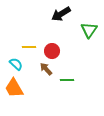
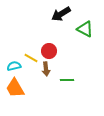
green triangle: moved 4 px left, 1 px up; rotated 36 degrees counterclockwise
yellow line: moved 2 px right, 11 px down; rotated 32 degrees clockwise
red circle: moved 3 px left
cyan semicircle: moved 2 px left, 2 px down; rotated 56 degrees counterclockwise
brown arrow: rotated 144 degrees counterclockwise
orange trapezoid: moved 1 px right
